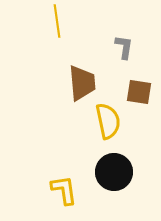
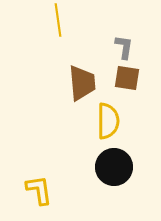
yellow line: moved 1 px right, 1 px up
brown square: moved 12 px left, 14 px up
yellow semicircle: rotated 12 degrees clockwise
black circle: moved 5 px up
yellow L-shape: moved 25 px left
